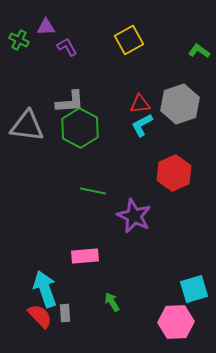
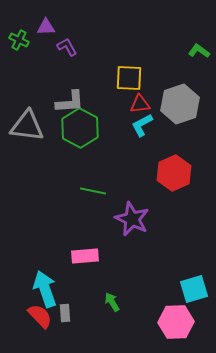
yellow square: moved 38 px down; rotated 32 degrees clockwise
purple star: moved 2 px left, 3 px down
